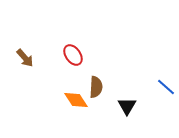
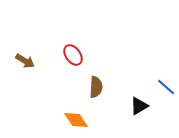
brown arrow: moved 3 px down; rotated 18 degrees counterclockwise
orange diamond: moved 20 px down
black triangle: moved 12 px right; rotated 30 degrees clockwise
